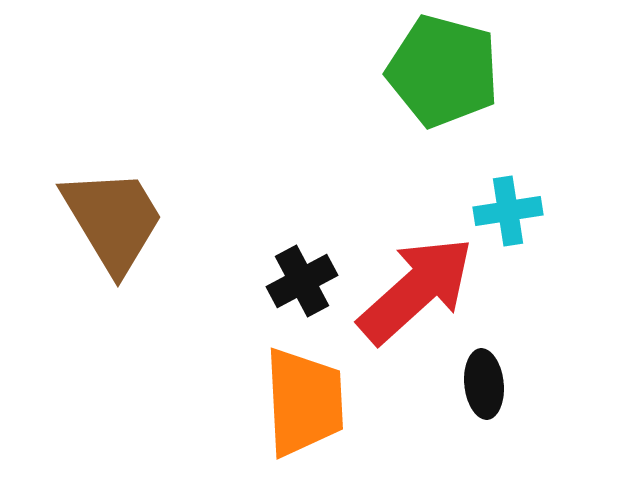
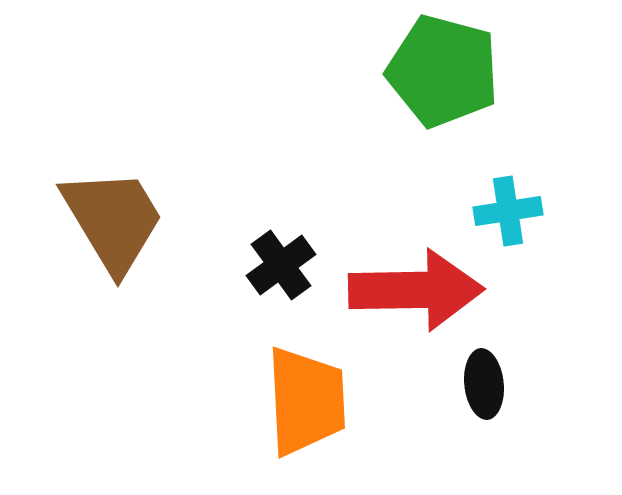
black cross: moved 21 px left, 16 px up; rotated 8 degrees counterclockwise
red arrow: rotated 41 degrees clockwise
orange trapezoid: moved 2 px right, 1 px up
